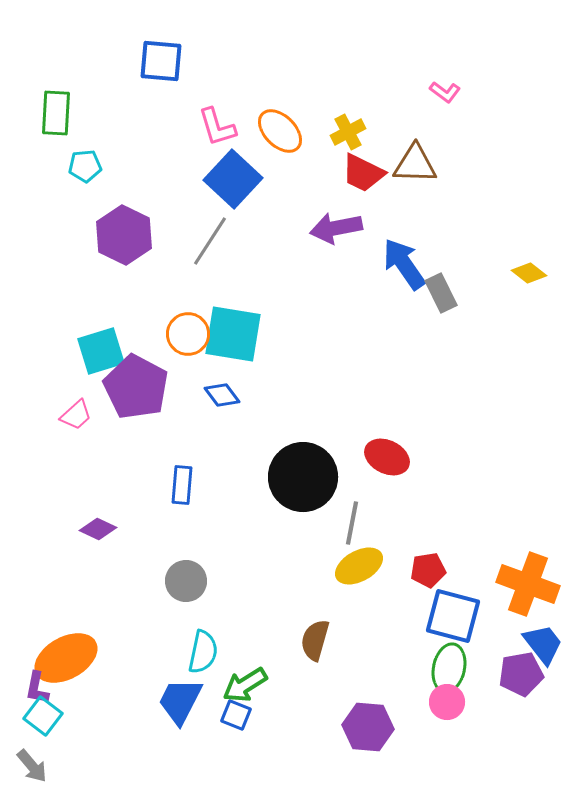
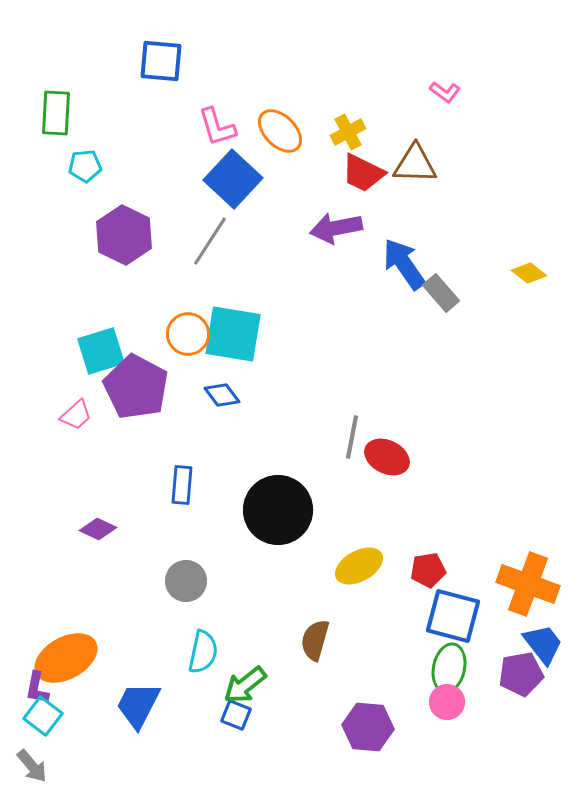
gray rectangle at (441, 293): rotated 15 degrees counterclockwise
black circle at (303, 477): moved 25 px left, 33 px down
gray line at (352, 523): moved 86 px up
green arrow at (245, 685): rotated 6 degrees counterclockwise
blue trapezoid at (180, 701): moved 42 px left, 4 px down
